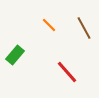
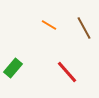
orange line: rotated 14 degrees counterclockwise
green rectangle: moved 2 px left, 13 px down
